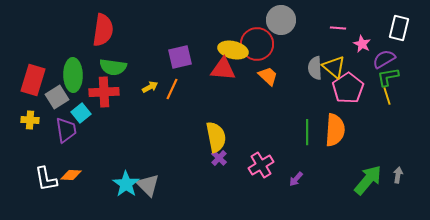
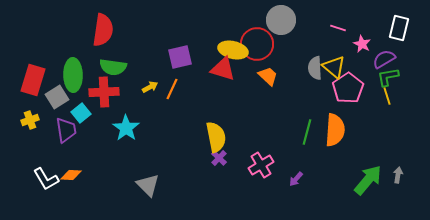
pink line: rotated 14 degrees clockwise
red triangle: rotated 12 degrees clockwise
yellow cross: rotated 24 degrees counterclockwise
green line: rotated 15 degrees clockwise
white L-shape: rotated 20 degrees counterclockwise
cyan star: moved 56 px up
